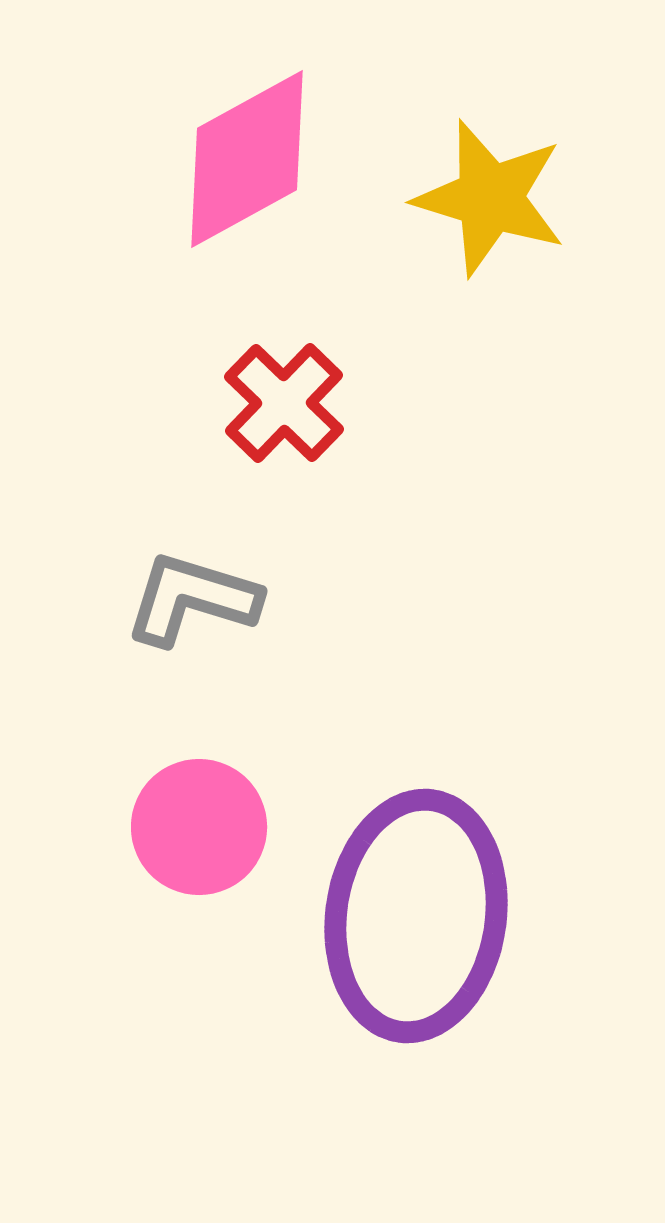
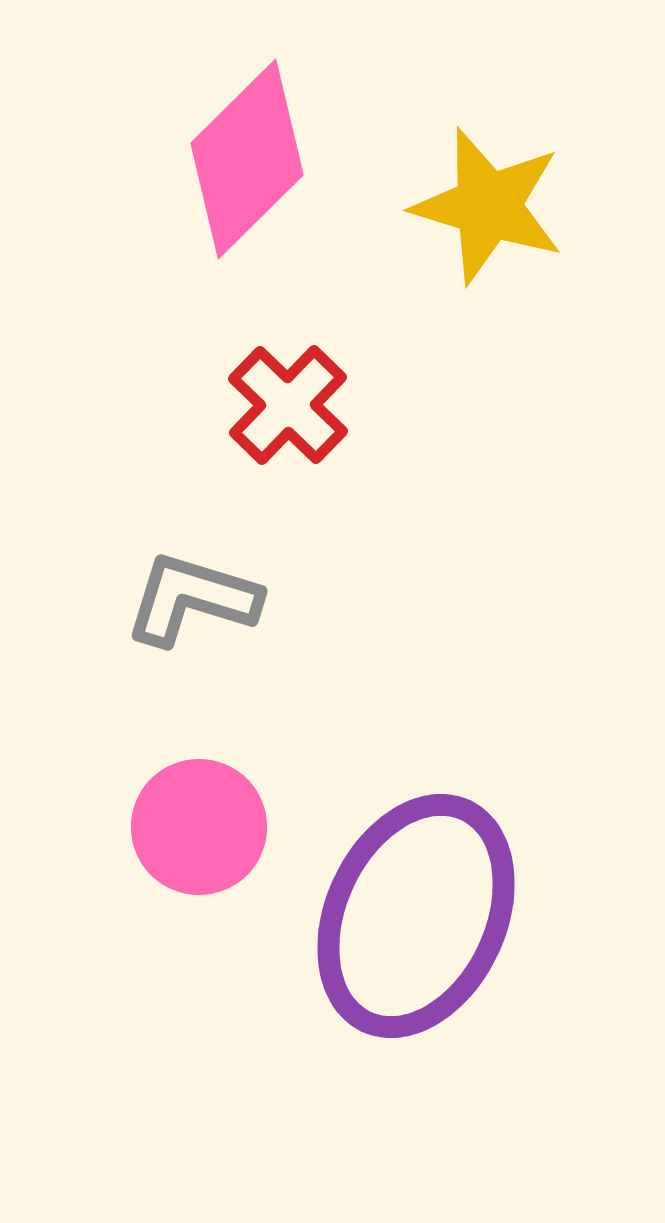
pink diamond: rotated 16 degrees counterclockwise
yellow star: moved 2 px left, 8 px down
red cross: moved 4 px right, 2 px down
purple ellipse: rotated 17 degrees clockwise
